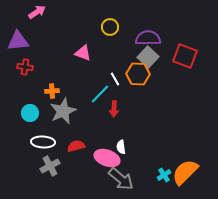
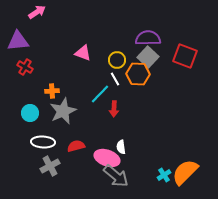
yellow circle: moved 7 px right, 33 px down
red cross: rotated 21 degrees clockwise
gray arrow: moved 5 px left, 3 px up
